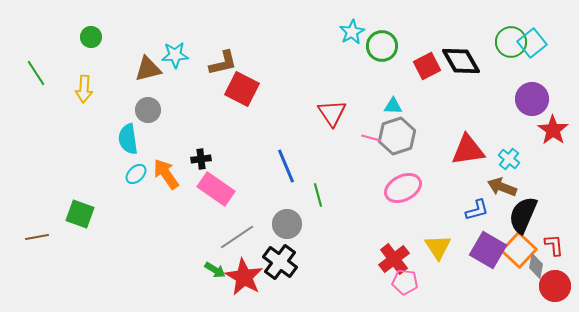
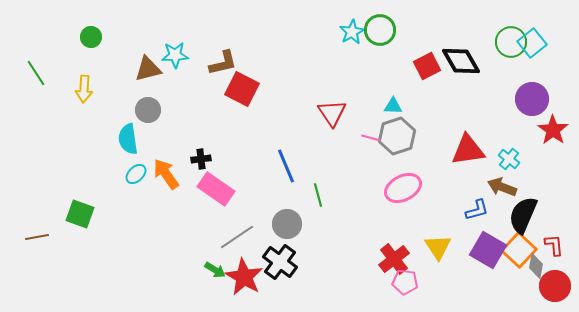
green circle at (382, 46): moved 2 px left, 16 px up
